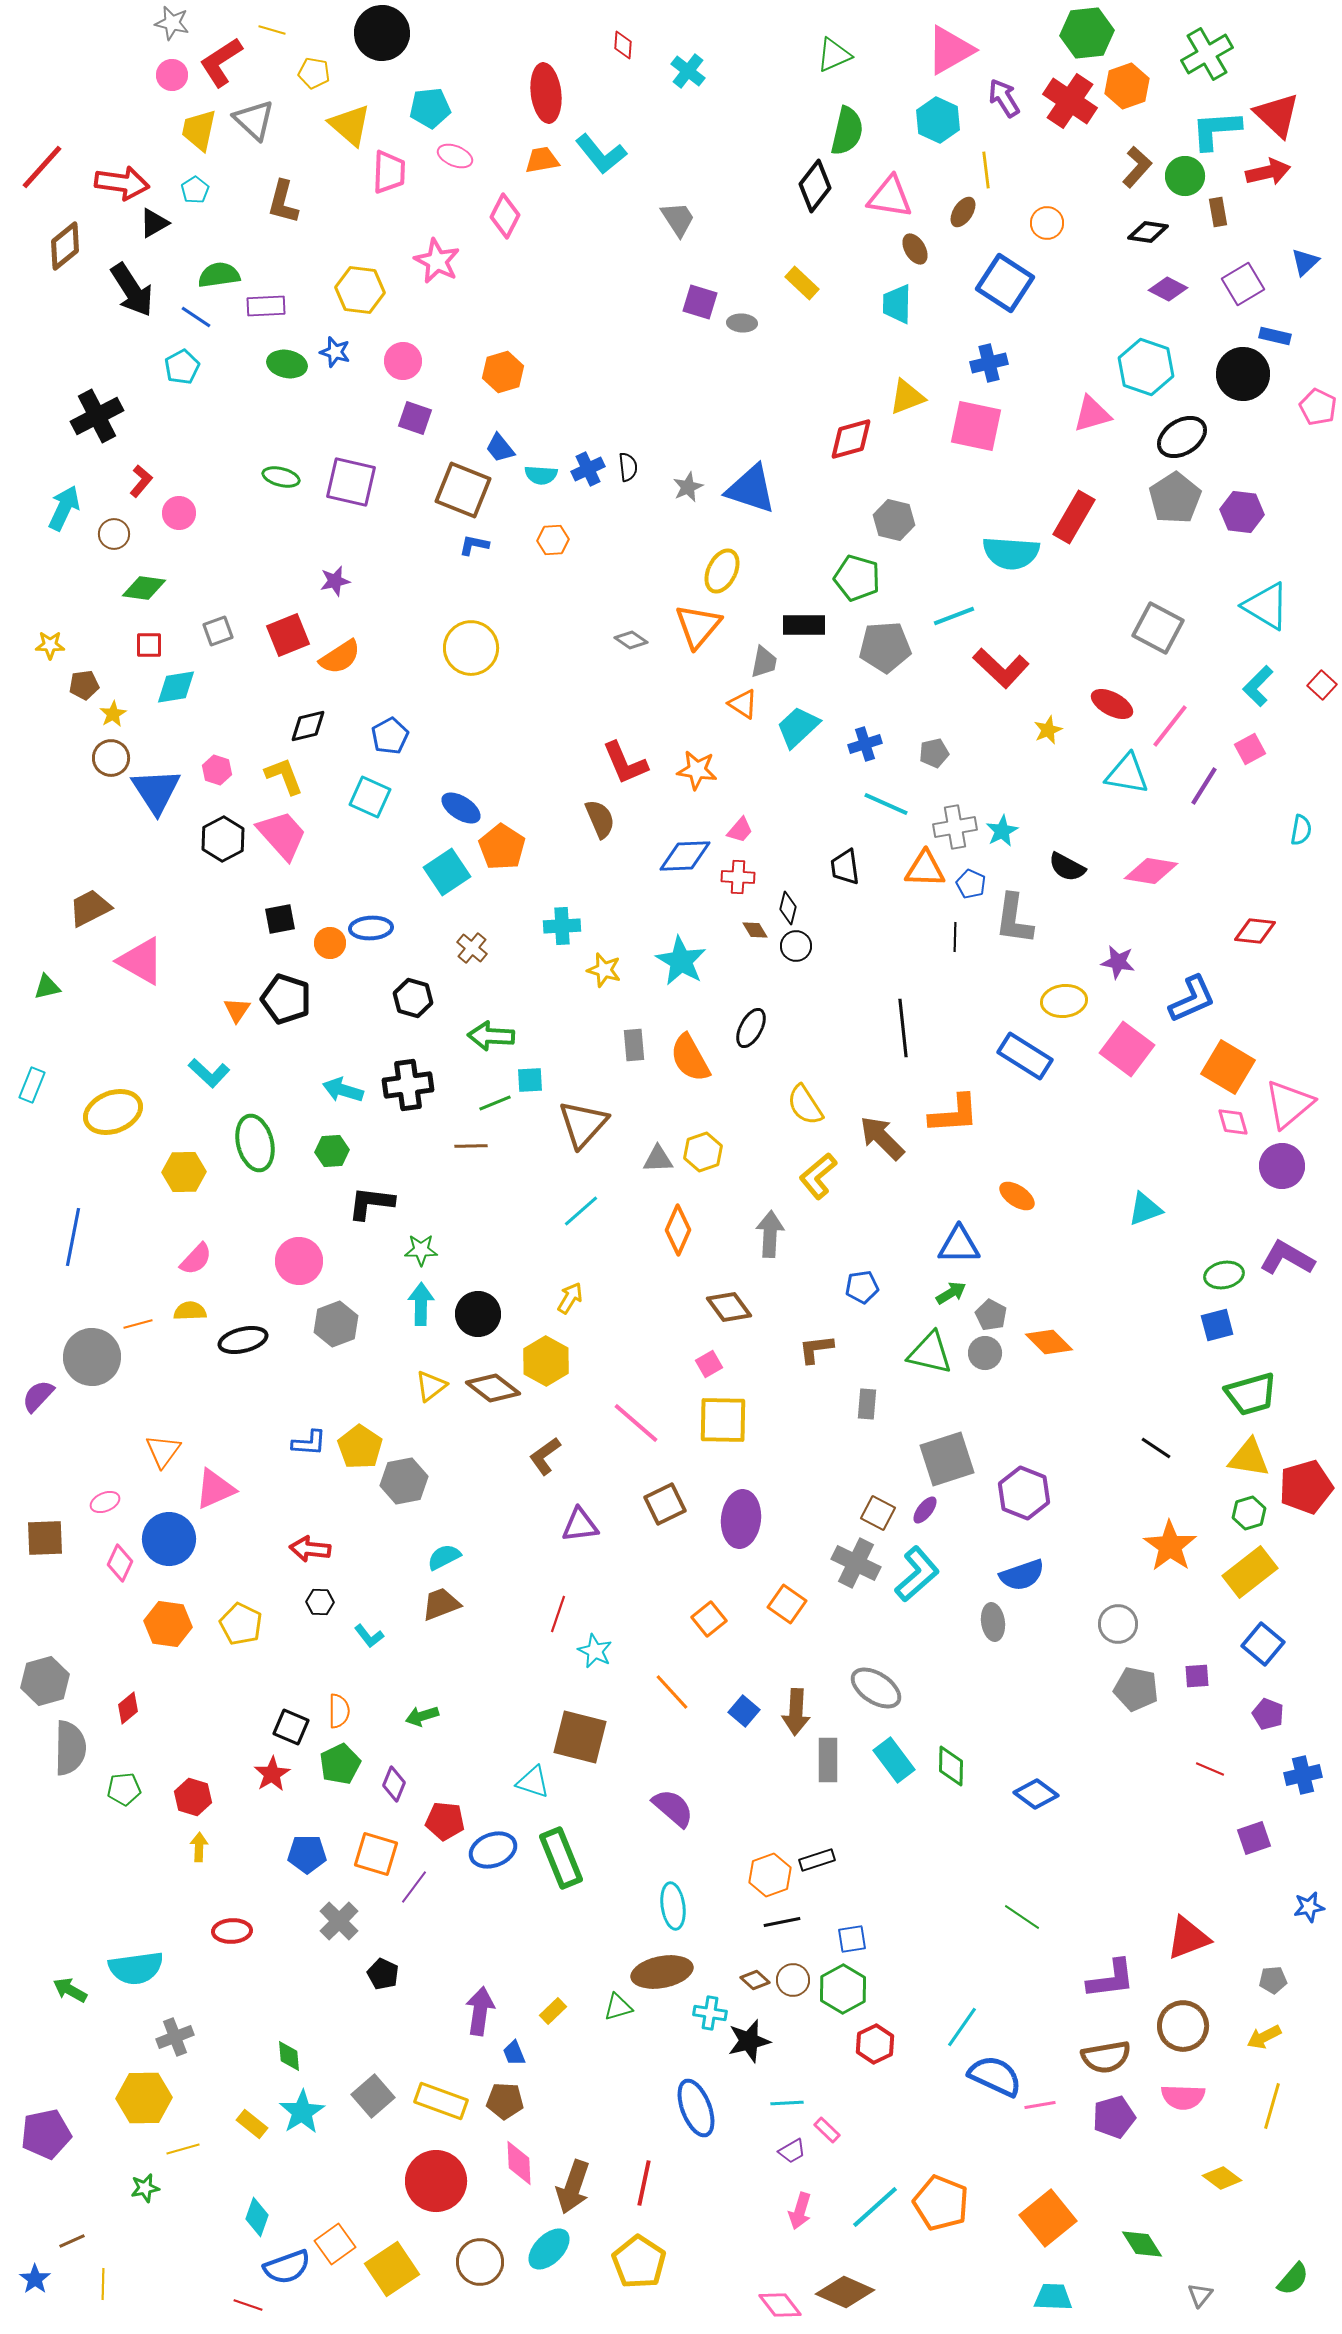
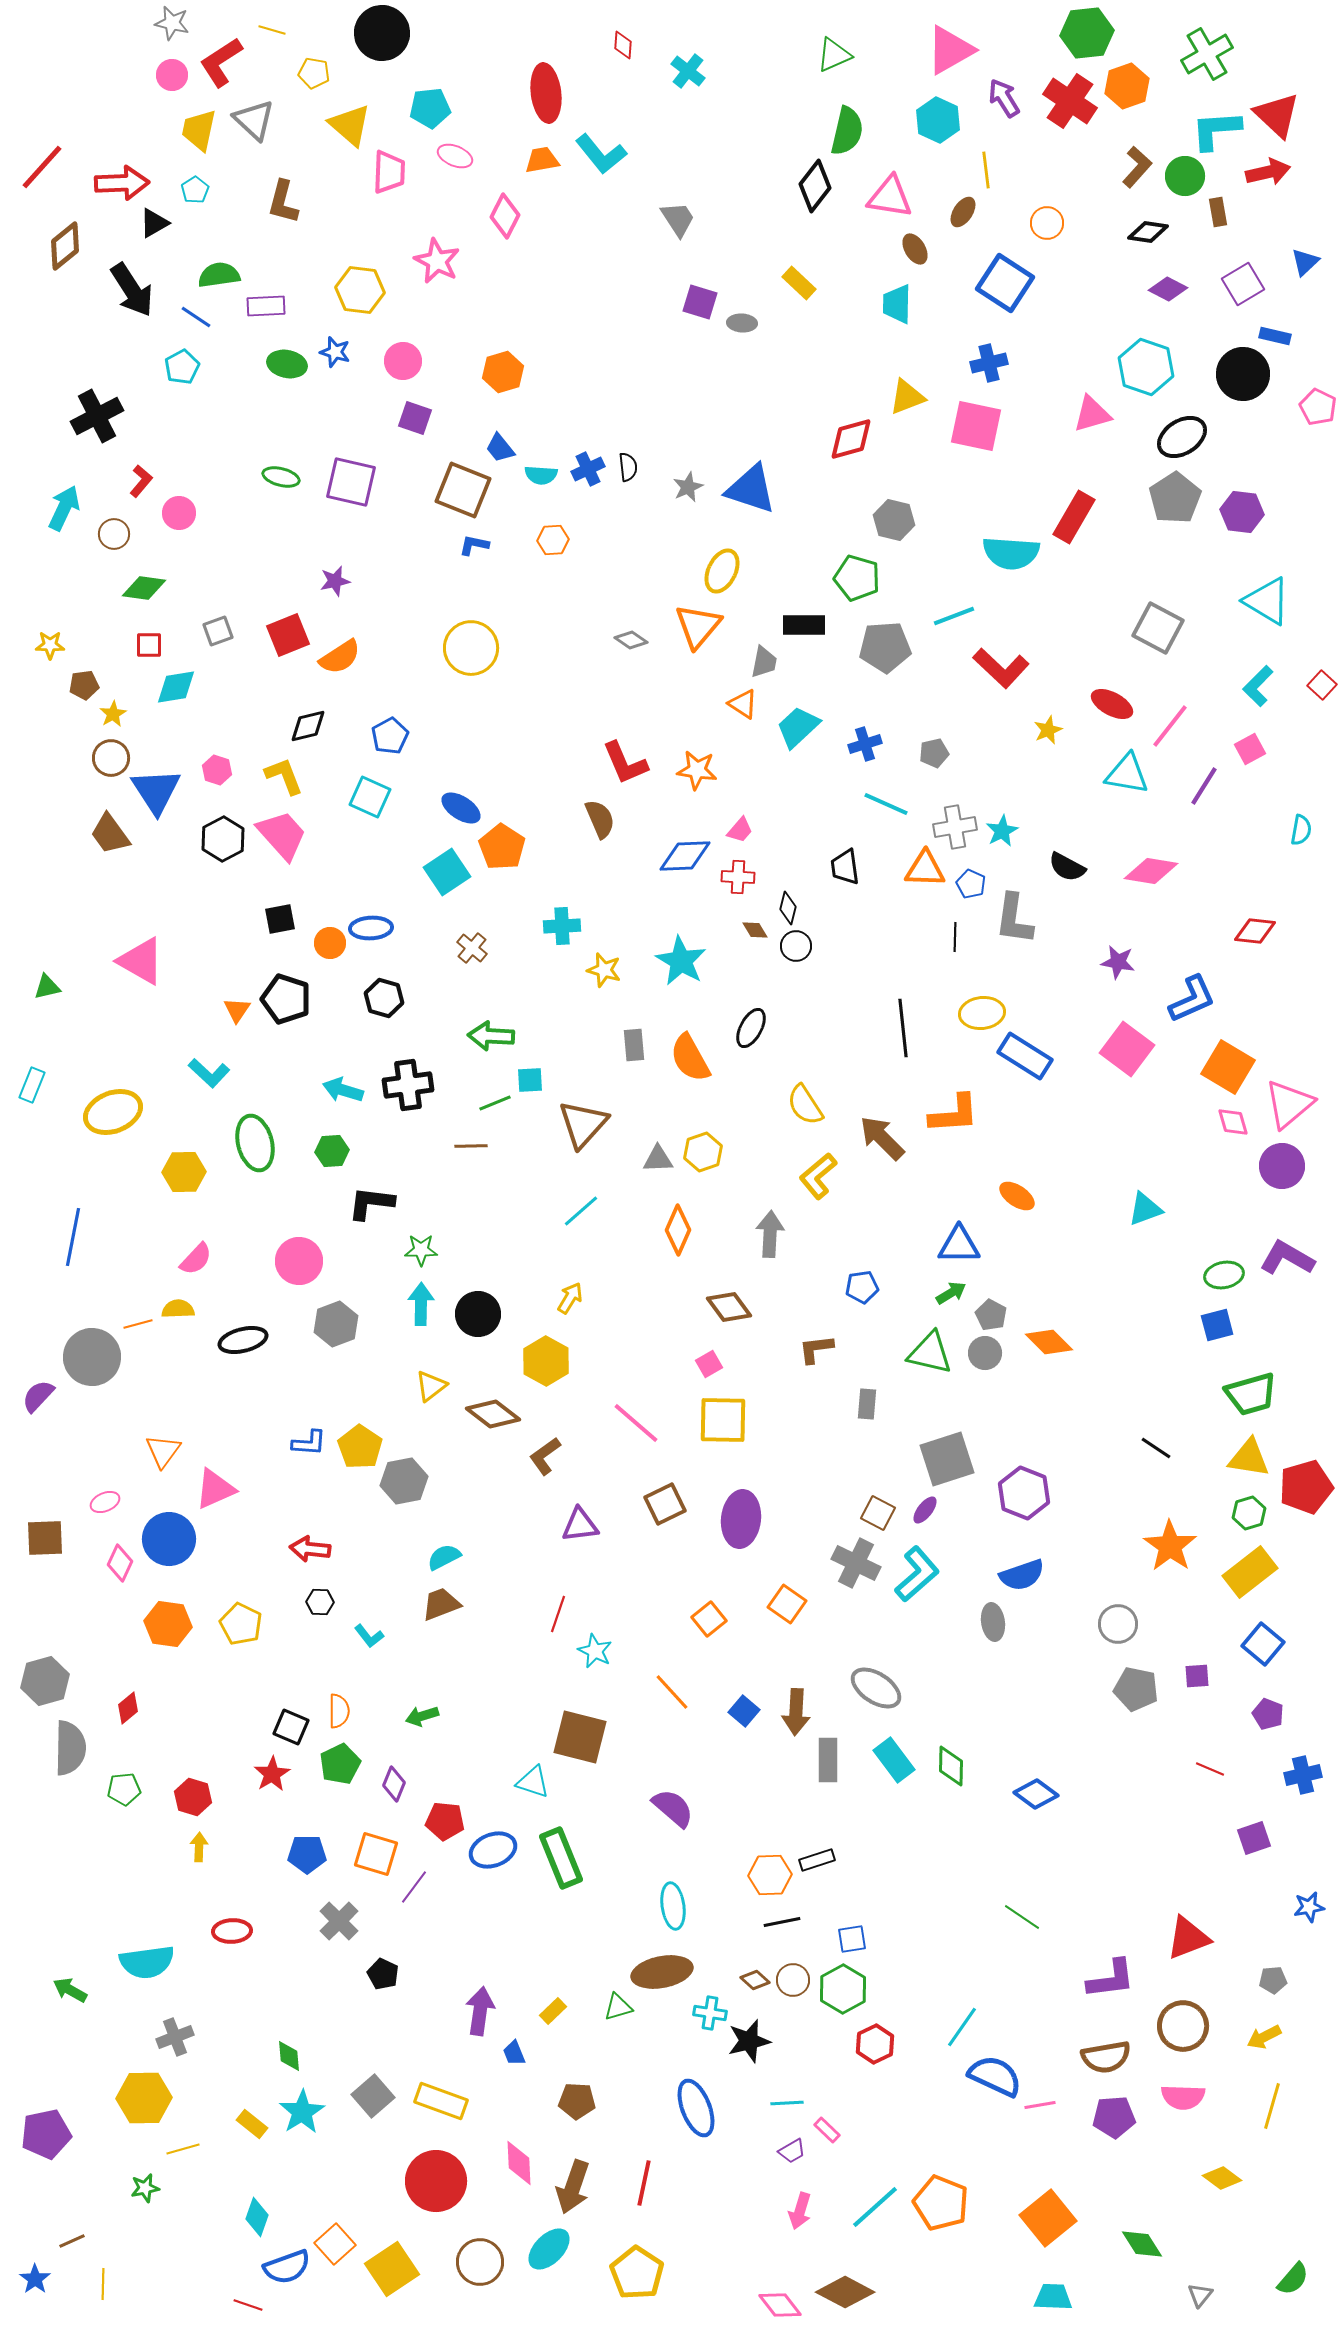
red arrow at (122, 183): rotated 10 degrees counterclockwise
yellow rectangle at (802, 283): moved 3 px left
cyan triangle at (1266, 606): moved 1 px right, 5 px up
brown trapezoid at (90, 908): moved 20 px right, 74 px up; rotated 99 degrees counterclockwise
black hexagon at (413, 998): moved 29 px left
yellow ellipse at (1064, 1001): moved 82 px left, 12 px down
yellow semicircle at (190, 1311): moved 12 px left, 2 px up
brown diamond at (493, 1388): moved 26 px down
orange hexagon at (770, 1875): rotated 18 degrees clockwise
cyan semicircle at (136, 1968): moved 11 px right, 6 px up
brown pentagon at (505, 2101): moved 72 px right
purple pentagon at (1114, 2117): rotated 12 degrees clockwise
orange square at (335, 2244): rotated 6 degrees counterclockwise
yellow pentagon at (639, 2262): moved 2 px left, 11 px down
brown diamond at (845, 2292): rotated 4 degrees clockwise
